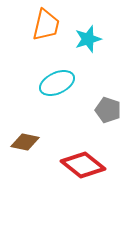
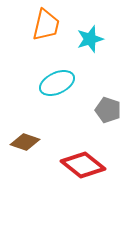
cyan star: moved 2 px right
brown diamond: rotated 8 degrees clockwise
